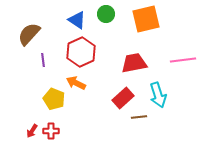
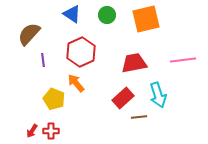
green circle: moved 1 px right, 1 px down
blue triangle: moved 5 px left, 6 px up
orange arrow: rotated 24 degrees clockwise
